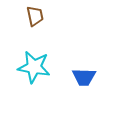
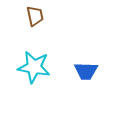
blue trapezoid: moved 2 px right, 6 px up
